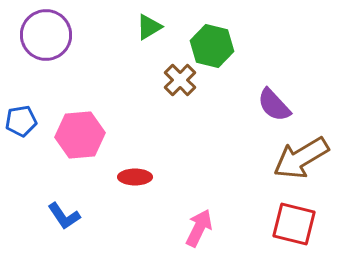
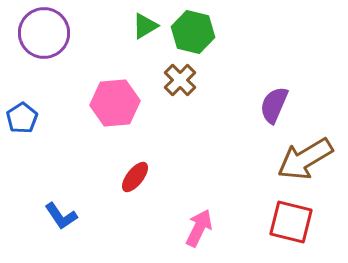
green triangle: moved 4 px left, 1 px up
purple circle: moved 2 px left, 2 px up
green hexagon: moved 19 px left, 14 px up
purple semicircle: rotated 66 degrees clockwise
blue pentagon: moved 1 px right, 3 px up; rotated 24 degrees counterclockwise
pink hexagon: moved 35 px right, 32 px up
brown arrow: moved 4 px right, 1 px down
red ellipse: rotated 52 degrees counterclockwise
blue L-shape: moved 3 px left
red square: moved 3 px left, 2 px up
